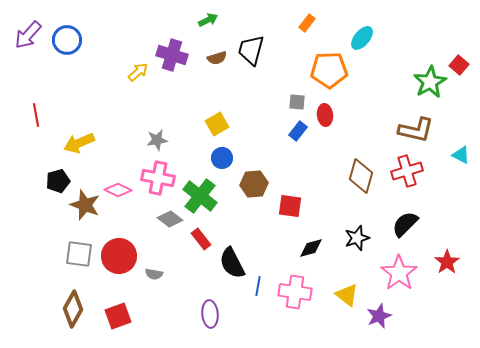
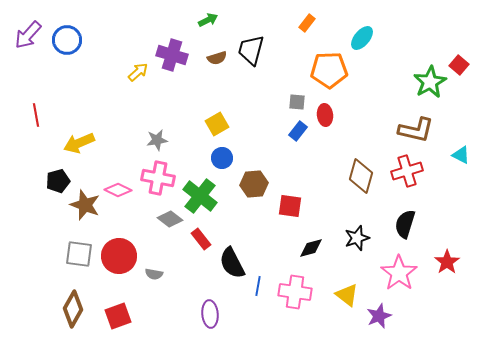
black semicircle at (405, 224): rotated 28 degrees counterclockwise
